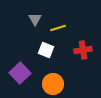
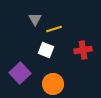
yellow line: moved 4 px left, 1 px down
